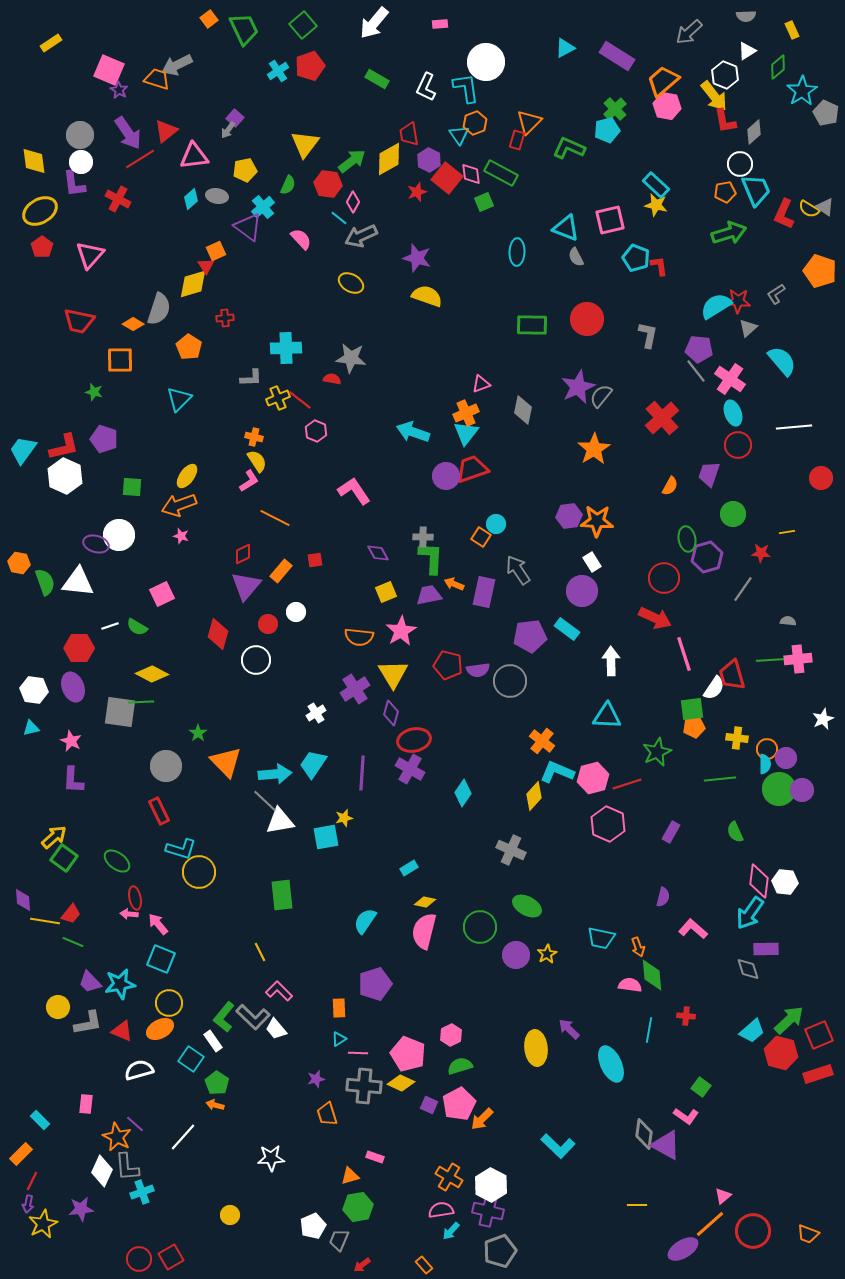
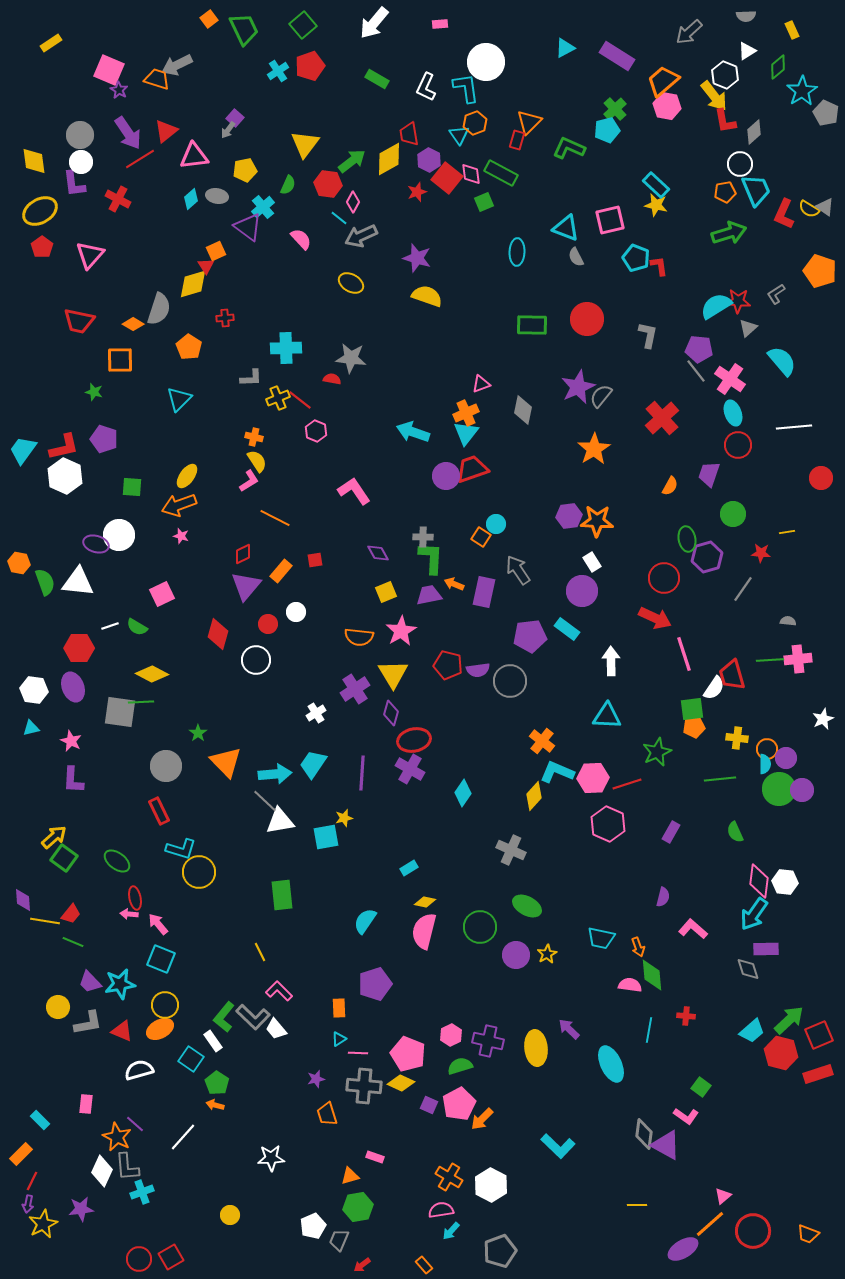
pink hexagon at (593, 778): rotated 12 degrees clockwise
cyan arrow at (750, 913): moved 4 px right, 1 px down
yellow circle at (169, 1003): moved 4 px left, 2 px down
purple cross at (488, 1211): moved 170 px up
